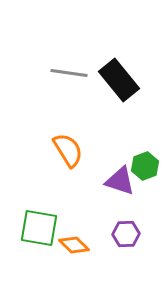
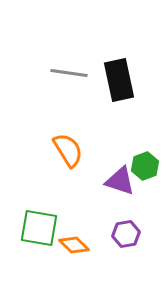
black rectangle: rotated 27 degrees clockwise
purple hexagon: rotated 8 degrees counterclockwise
